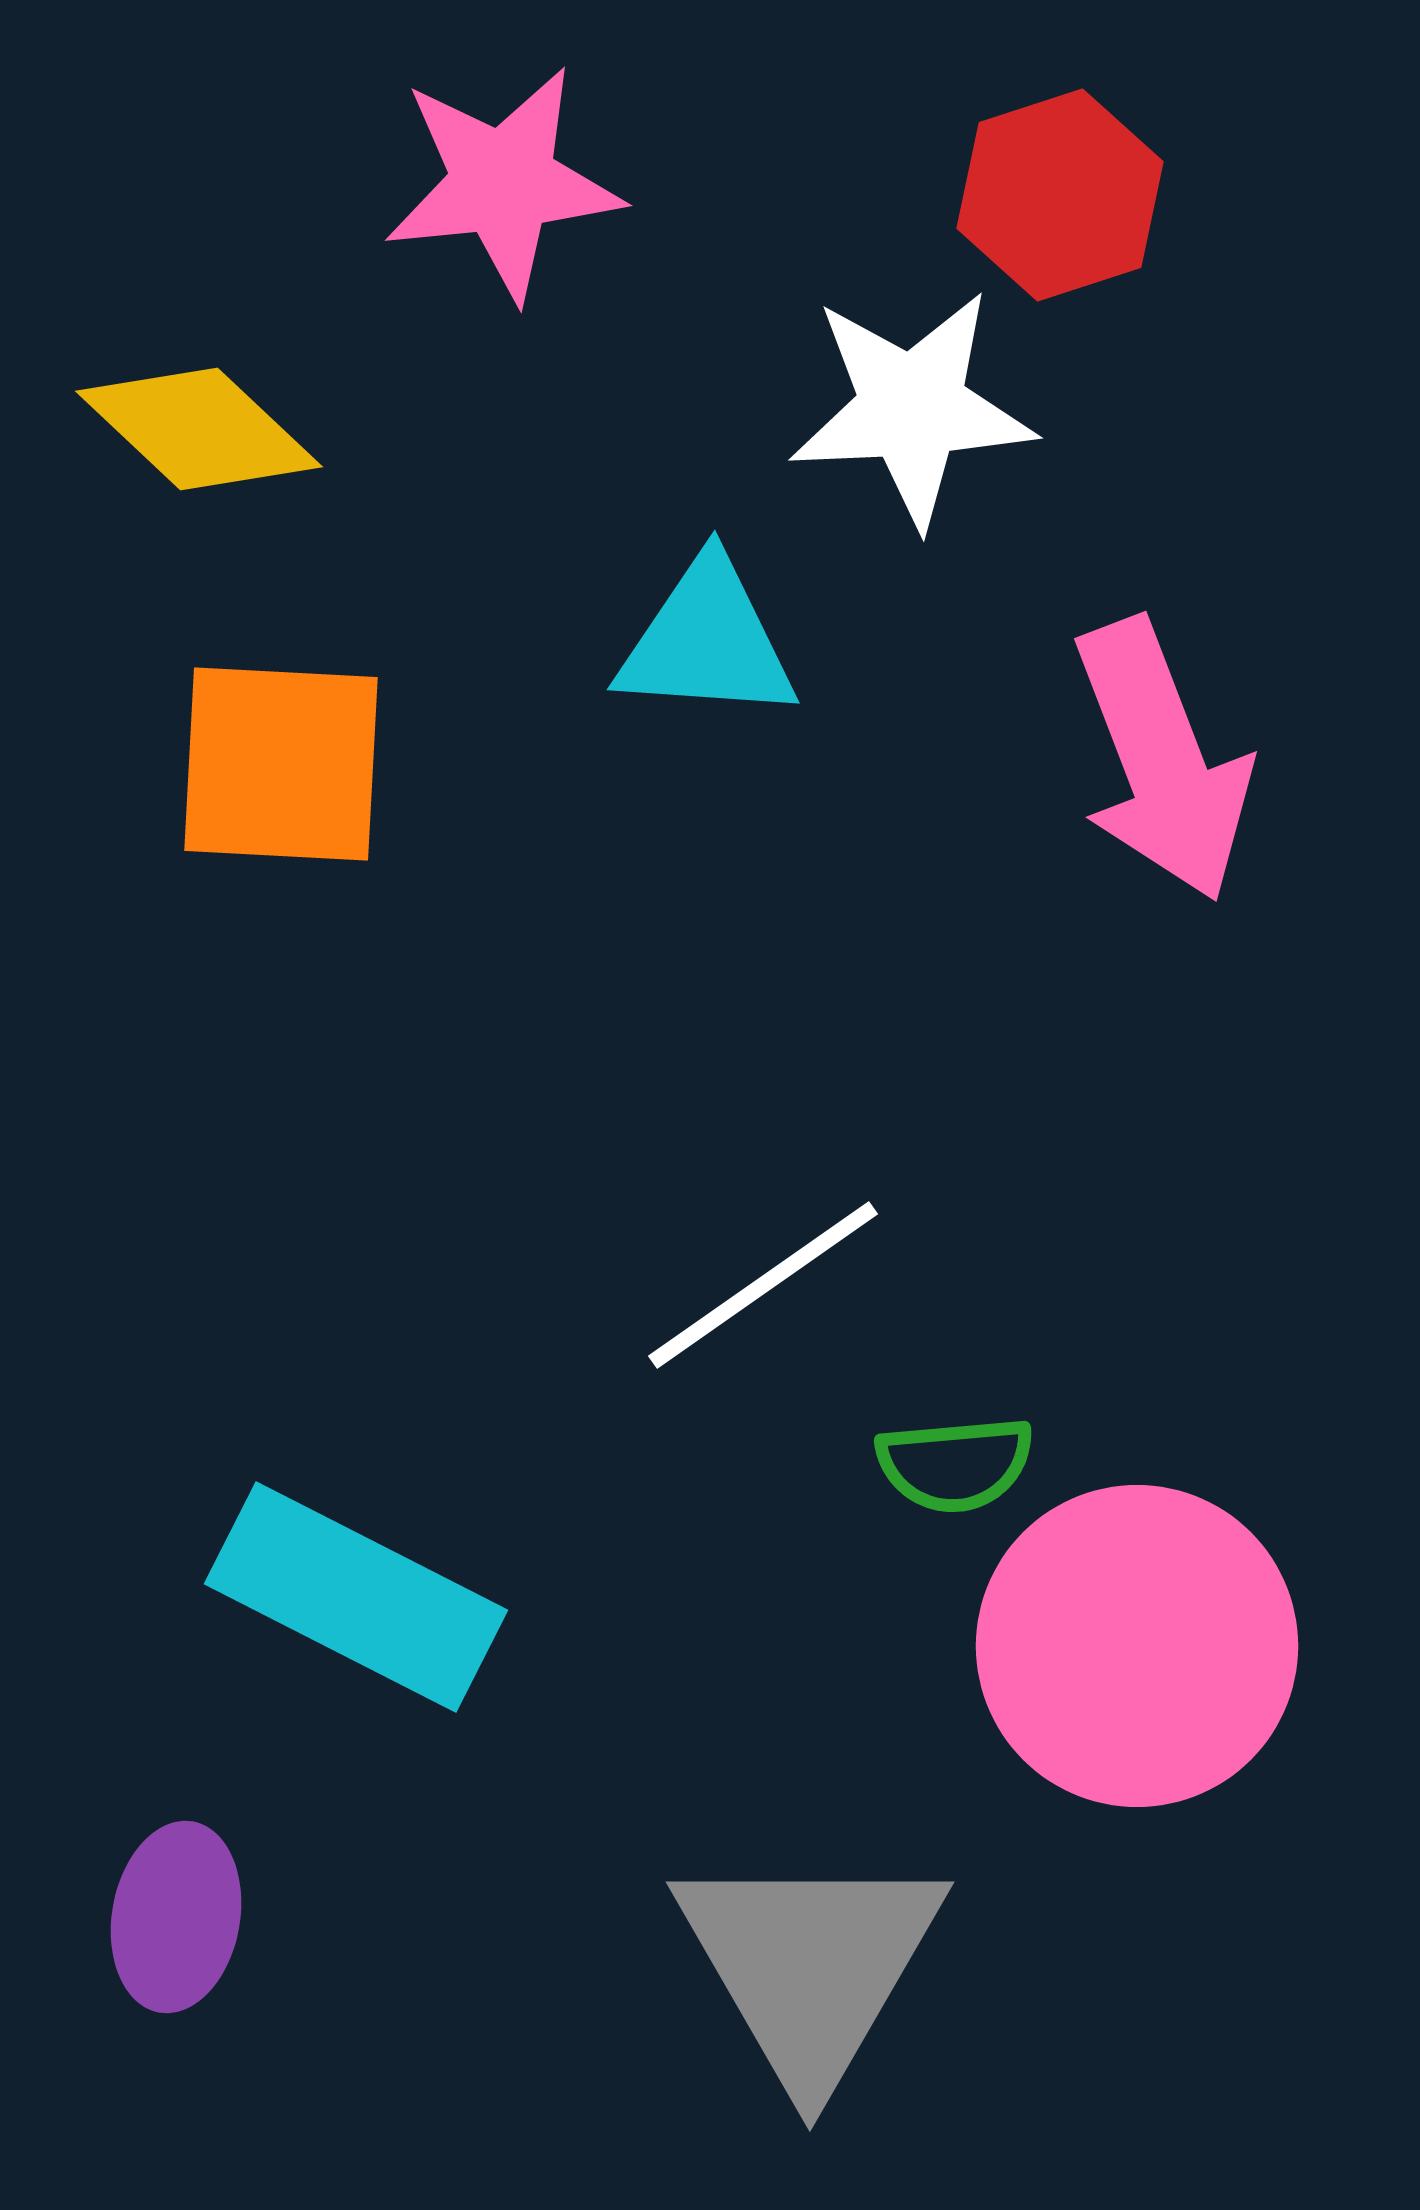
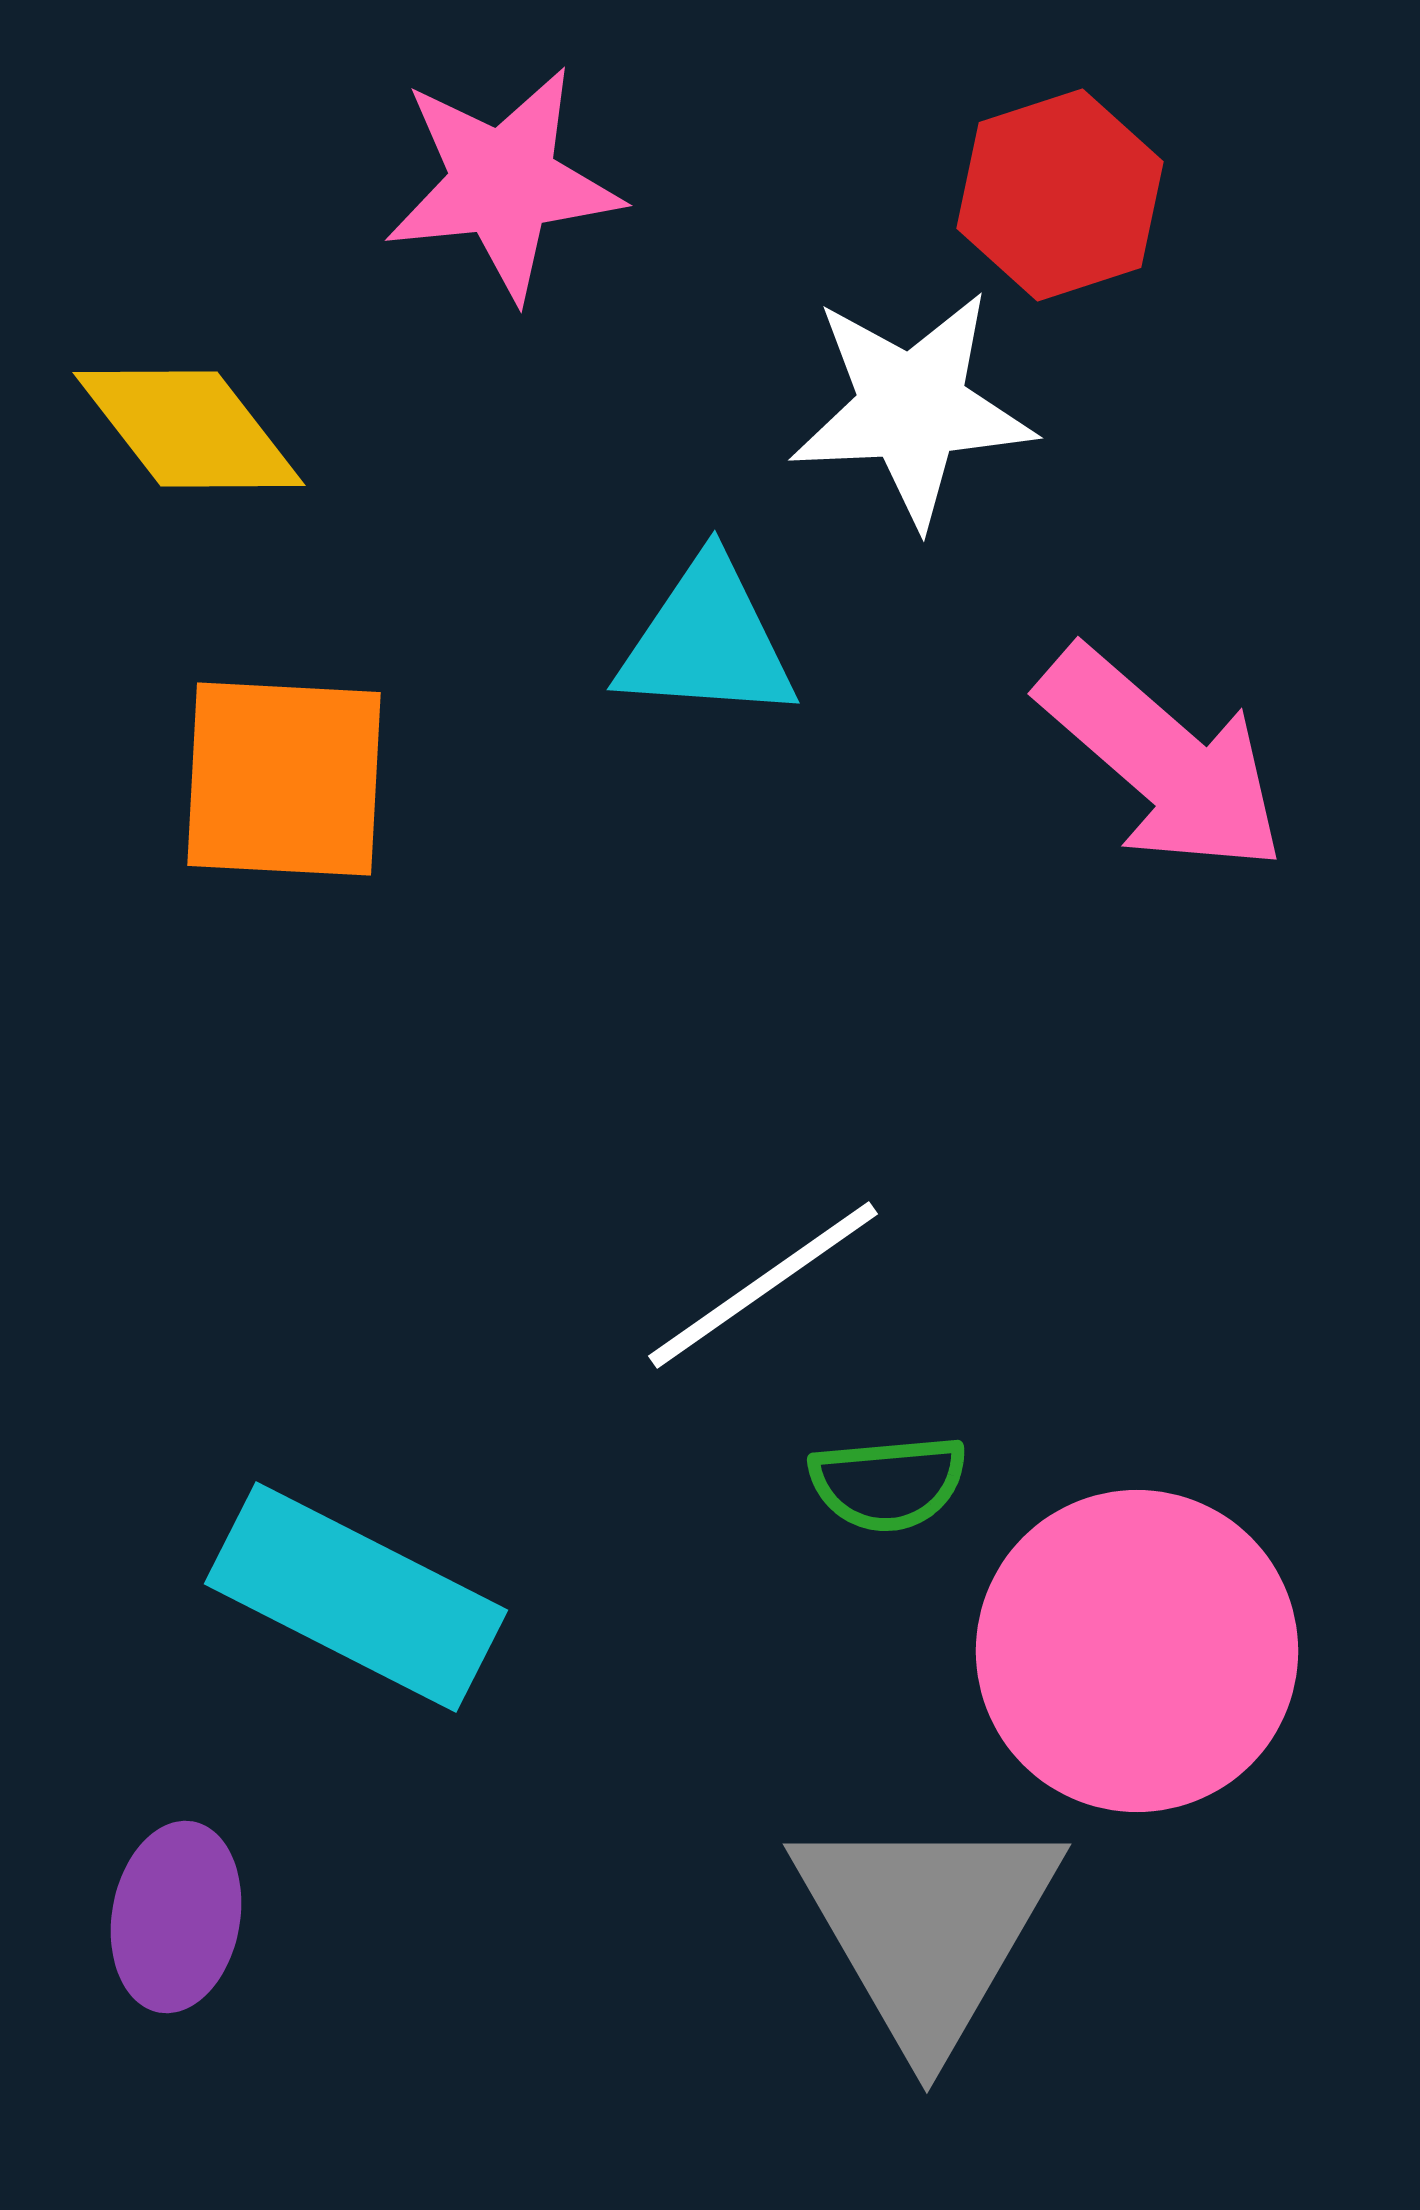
yellow diamond: moved 10 px left; rotated 9 degrees clockwise
pink arrow: rotated 28 degrees counterclockwise
orange square: moved 3 px right, 15 px down
green semicircle: moved 67 px left, 19 px down
pink circle: moved 5 px down
gray triangle: moved 117 px right, 38 px up
